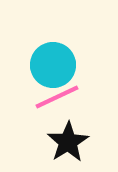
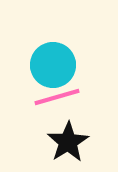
pink line: rotated 9 degrees clockwise
